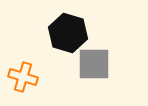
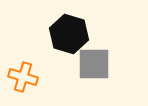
black hexagon: moved 1 px right, 1 px down
